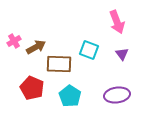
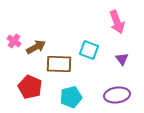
pink cross: rotated 24 degrees counterclockwise
purple triangle: moved 5 px down
red pentagon: moved 2 px left, 1 px up
cyan pentagon: moved 1 px right, 1 px down; rotated 25 degrees clockwise
